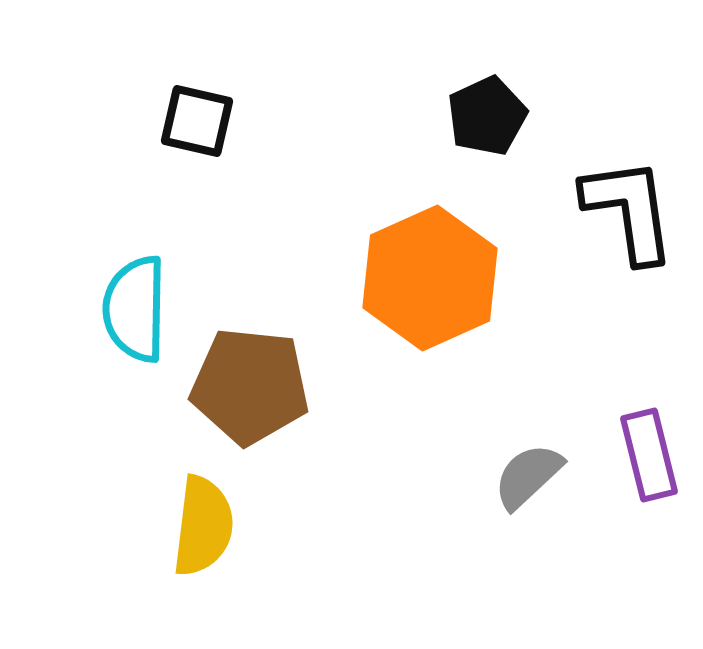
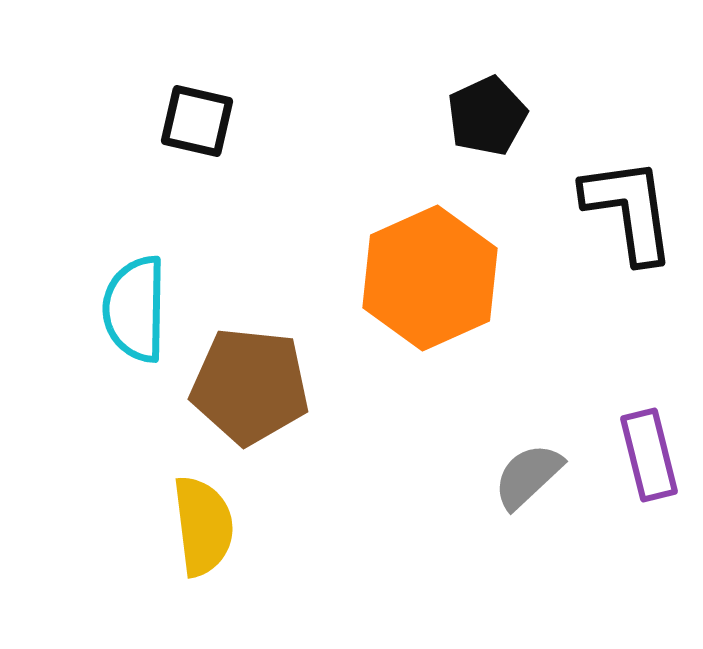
yellow semicircle: rotated 14 degrees counterclockwise
